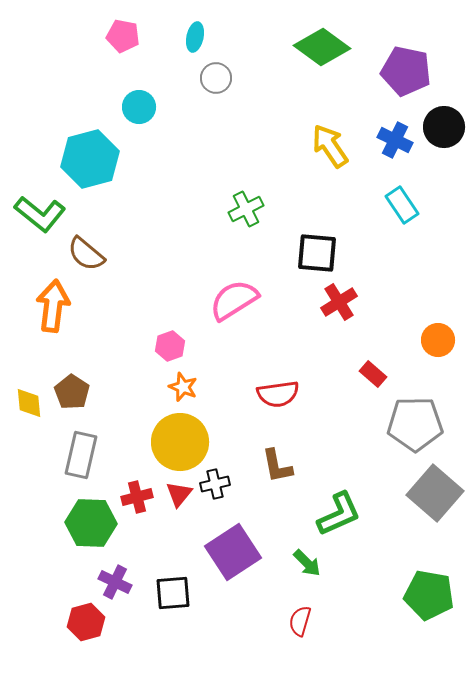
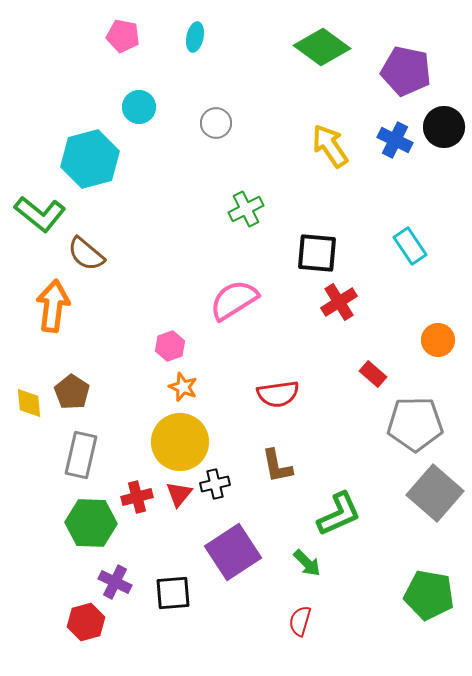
gray circle at (216, 78): moved 45 px down
cyan rectangle at (402, 205): moved 8 px right, 41 px down
